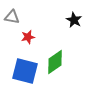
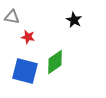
red star: rotated 24 degrees clockwise
